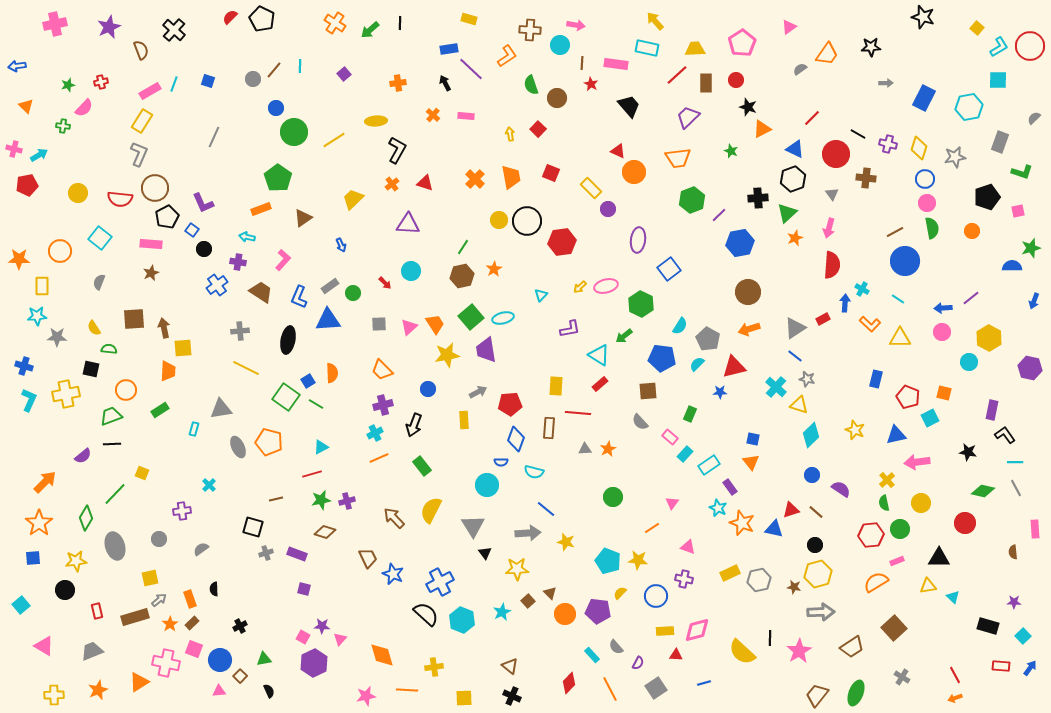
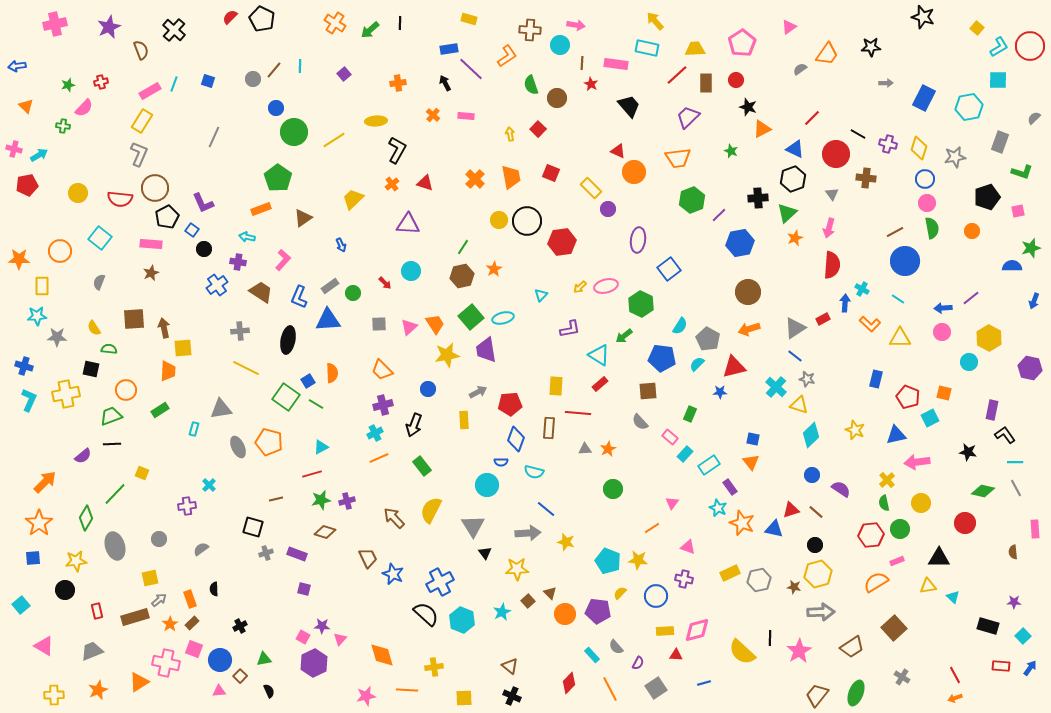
green circle at (613, 497): moved 8 px up
purple cross at (182, 511): moved 5 px right, 5 px up
